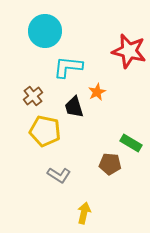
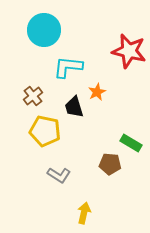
cyan circle: moved 1 px left, 1 px up
